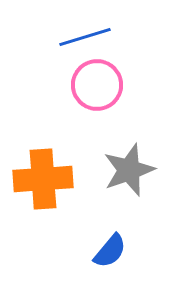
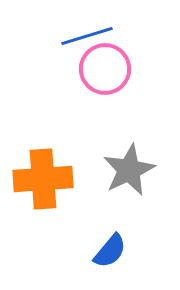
blue line: moved 2 px right, 1 px up
pink circle: moved 8 px right, 16 px up
gray star: rotated 6 degrees counterclockwise
